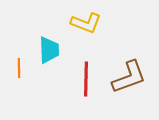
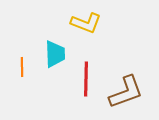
cyan trapezoid: moved 6 px right, 4 px down
orange line: moved 3 px right, 1 px up
brown L-shape: moved 3 px left, 15 px down
